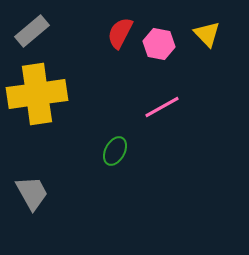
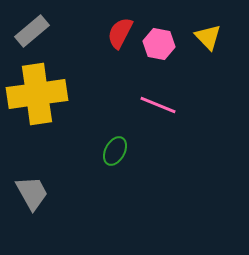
yellow triangle: moved 1 px right, 3 px down
pink line: moved 4 px left, 2 px up; rotated 51 degrees clockwise
